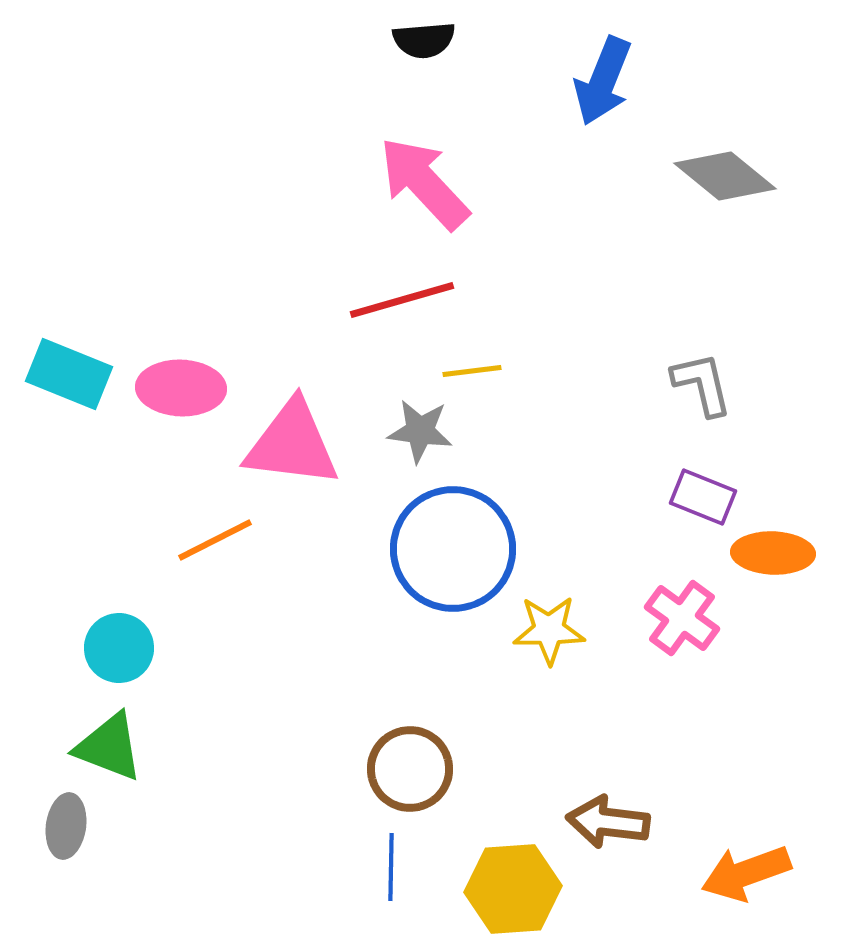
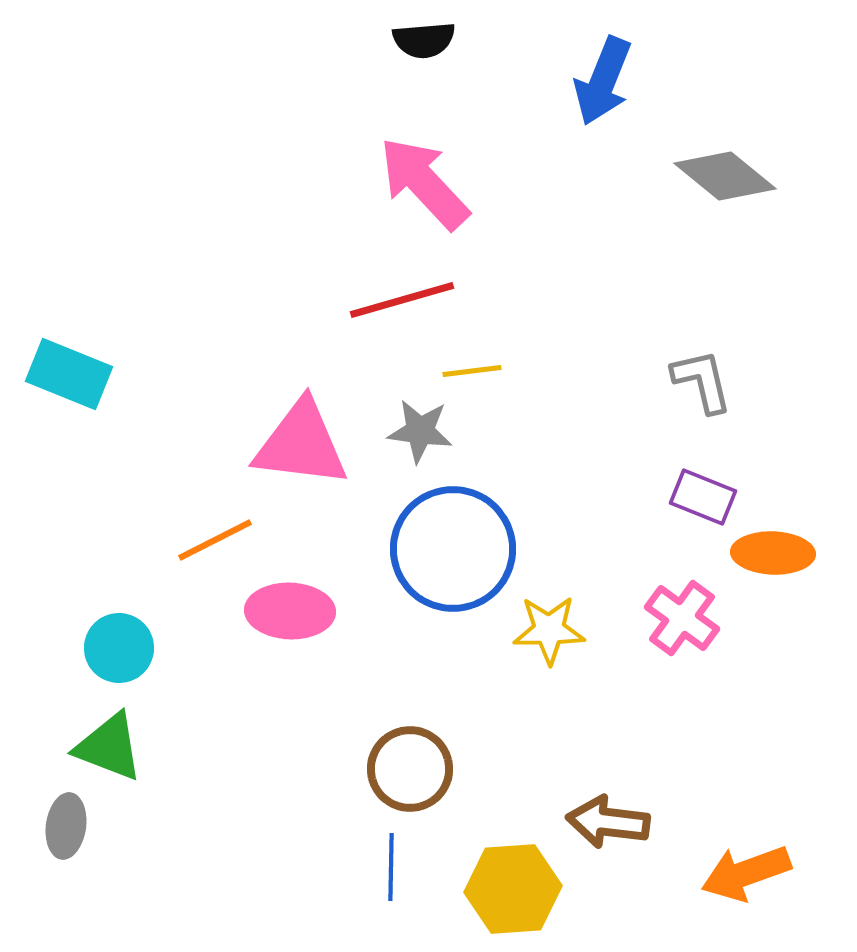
gray L-shape: moved 3 px up
pink ellipse: moved 109 px right, 223 px down
pink triangle: moved 9 px right
